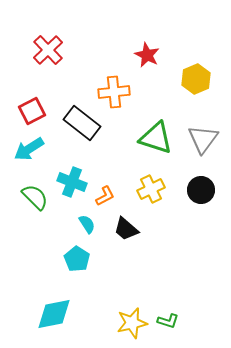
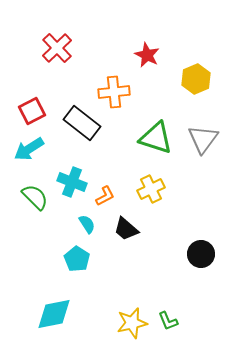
red cross: moved 9 px right, 2 px up
black circle: moved 64 px down
green L-shape: rotated 50 degrees clockwise
